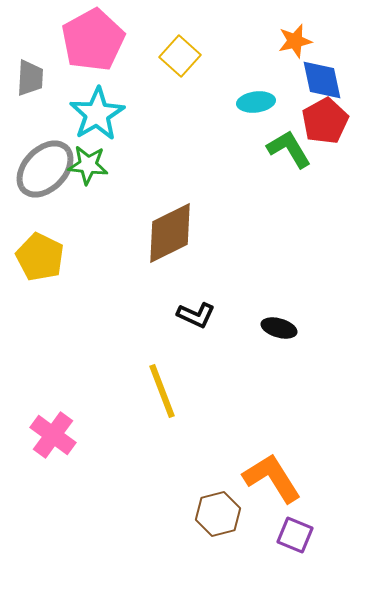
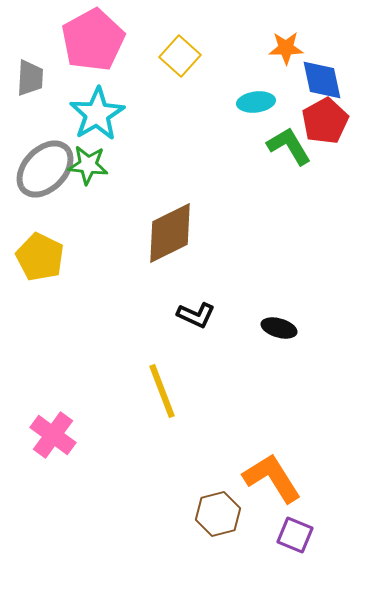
orange star: moved 9 px left, 7 px down; rotated 12 degrees clockwise
green L-shape: moved 3 px up
